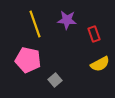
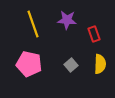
yellow line: moved 2 px left
pink pentagon: moved 1 px right, 4 px down
yellow semicircle: rotated 60 degrees counterclockwise
gray square: moved 16 px right, 15 px up
